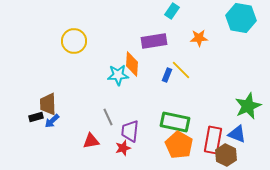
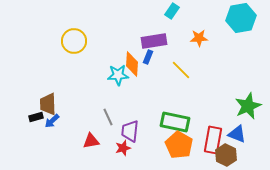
cyan hexagon: rotated 20 degrees counterclockwise
blue rectangle: moved 19 px left, 18 px up
